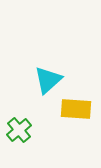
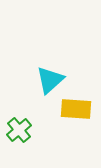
cyan triangle: moved 2 px right
